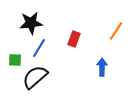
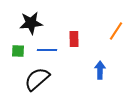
red rectangle: rotated 21 degrees counterclockwise
blue line: moved 8 px right, 2 px down; rotated 60 degrees clockwise
green square: moved 3 px right, 9 px up
blue arrow: moved 2 px left, 3 px down
black semicircle: moved 2 px right, 2 px down
